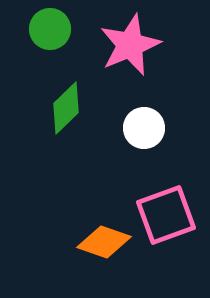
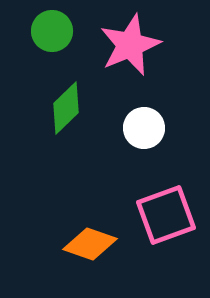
green circle: moved 2 px right, 2 px down
orange diamond: moved 14 px left, 2 px down
